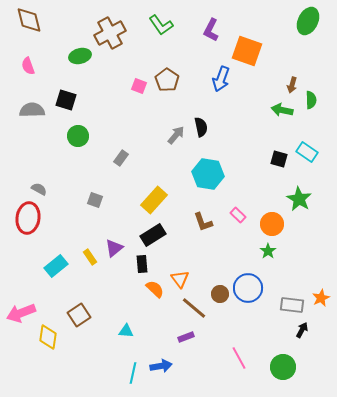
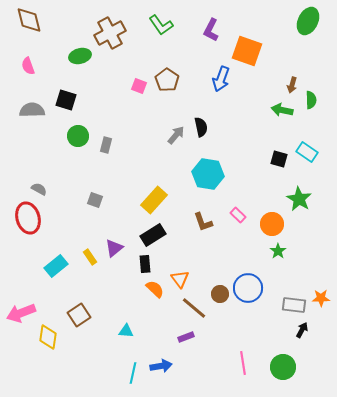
gray rectangle at (121, 158): moved 15 px left, 13 px up; rotated 21 degrees counterclockwise
red ellipse at (28, 218): rotated 24 degrees counterclockwise
green star at (268, 251): moved 10 px right
black rectangle at (142, 264): moved 3 px right
orange star at (321, 298): rotated 24 degrees clockwise
gray rectangle at (292, 305): moved 2 px right
pink line at (239, 358): moved 4 px right, 5 px down; rotated 20 degrees clockwise
